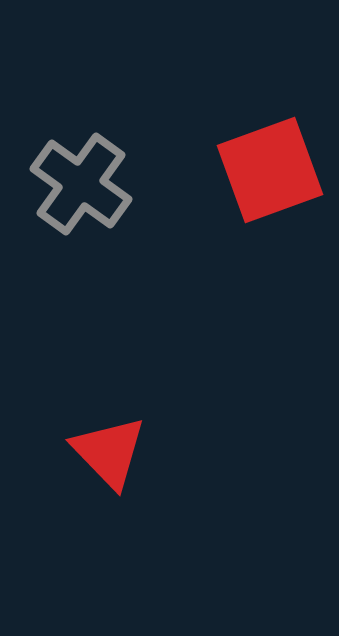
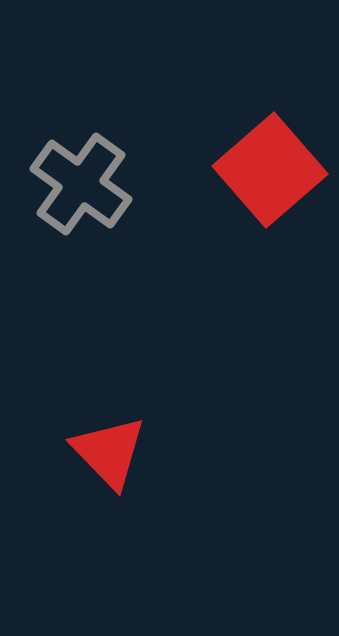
red square: rotated 21 degrees counterclockwise
